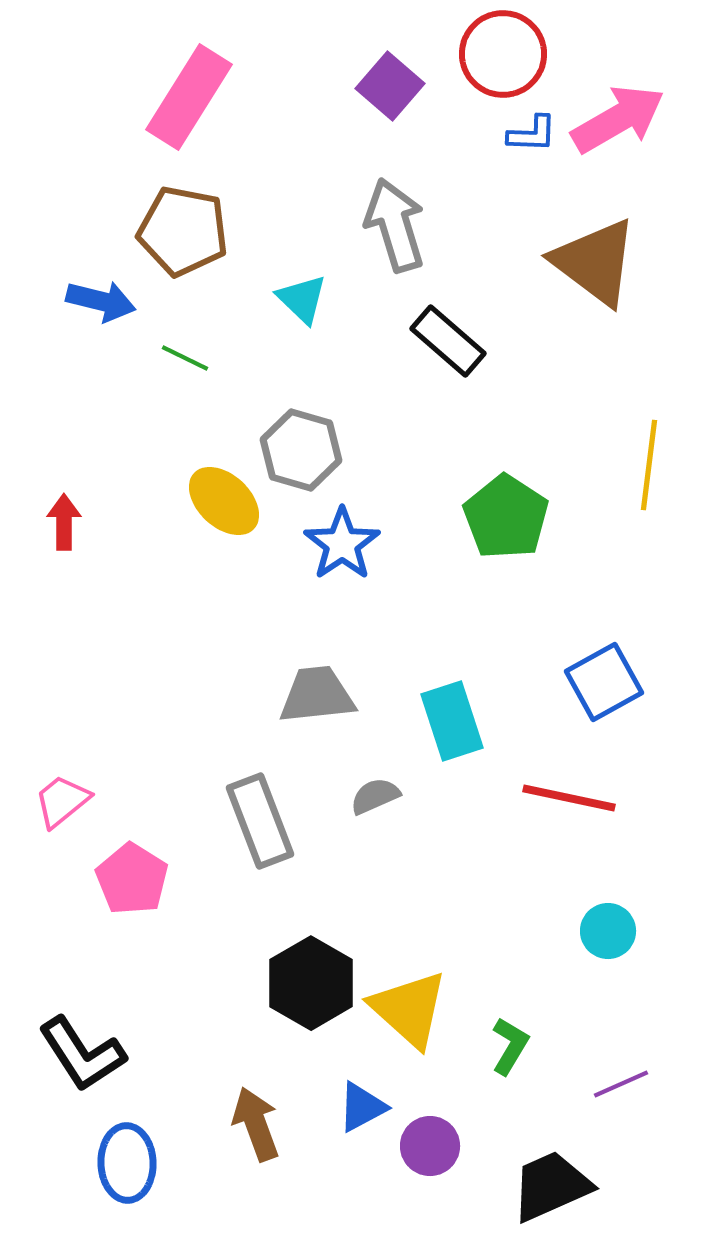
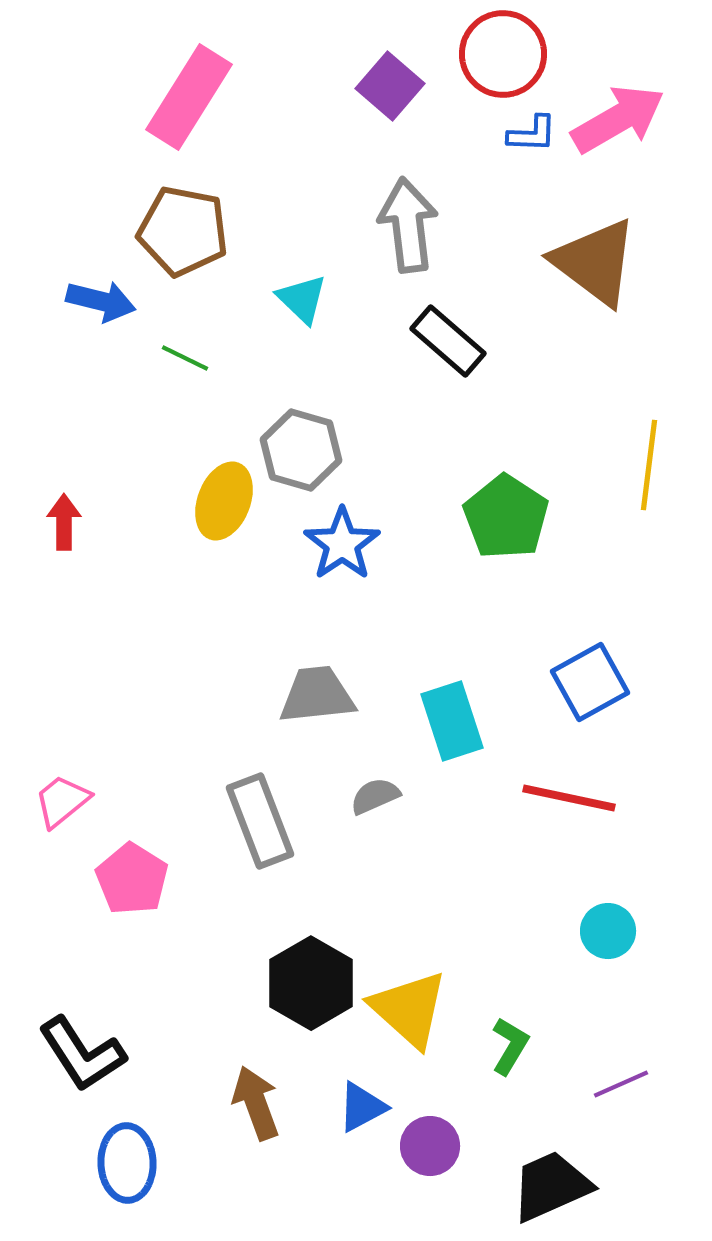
gray arrow: moved 13 px right; rotated 10 degrees clockwise
yellow ellipse: rotated 68 degrees clockwise
blue square: moved 14 px left
brown arrow: moved 21 px up
